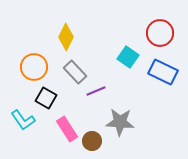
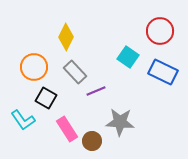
red circle: moved 2 px up
